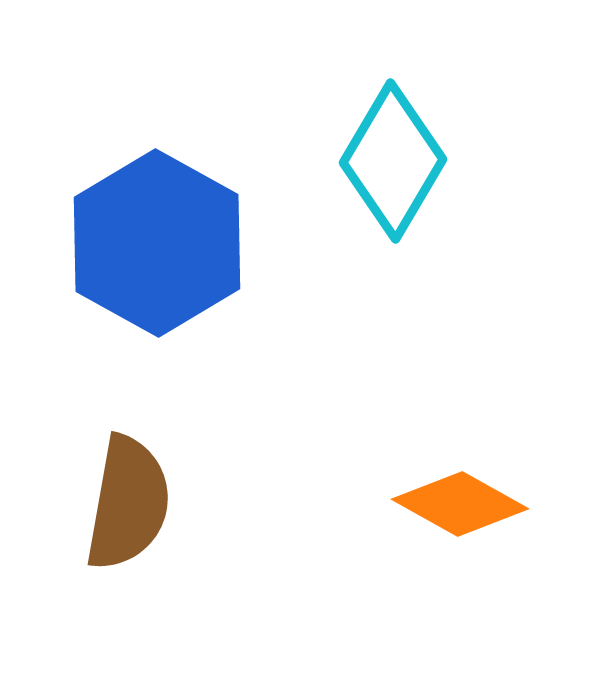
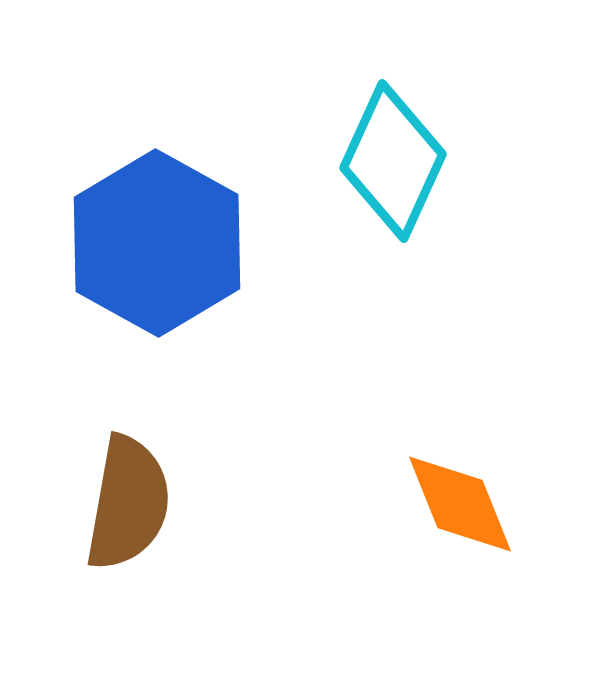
cyan diamond: rotated 6 degrees counterclockwise
orange diamond: rotated 39 degrees clockwise
